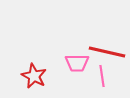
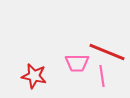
red line: rotated 9 degrees clockwise
red star: rotated 15 degrees counterclockwise
